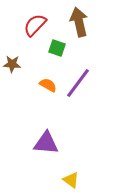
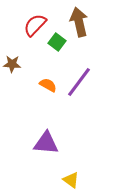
green square: moved 6 px up; rotated 18 degrees clockwise
purple line: moved 1 px right, 1 px up
